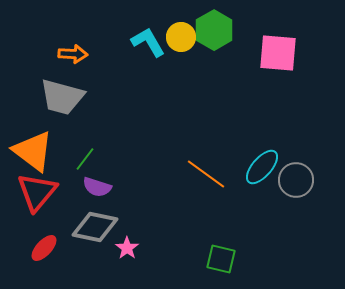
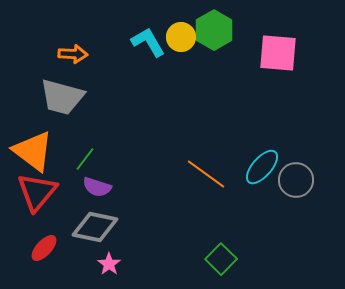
pink star: moved 18 px left, 16 px down
green square: rotated 32 degrees clockwise
